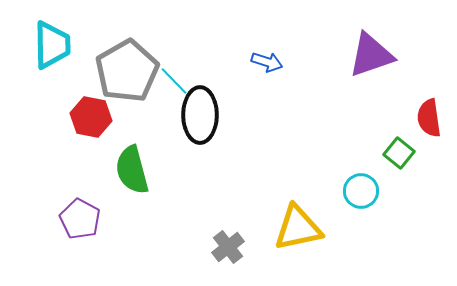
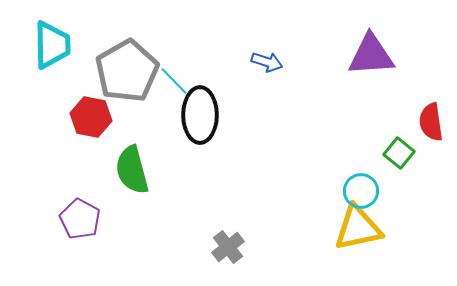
purple triangle: rotated 15 degrees clockwise
red semicircle: moved 2 px right, 4 px down
yellow triangle: moved 60 px right
